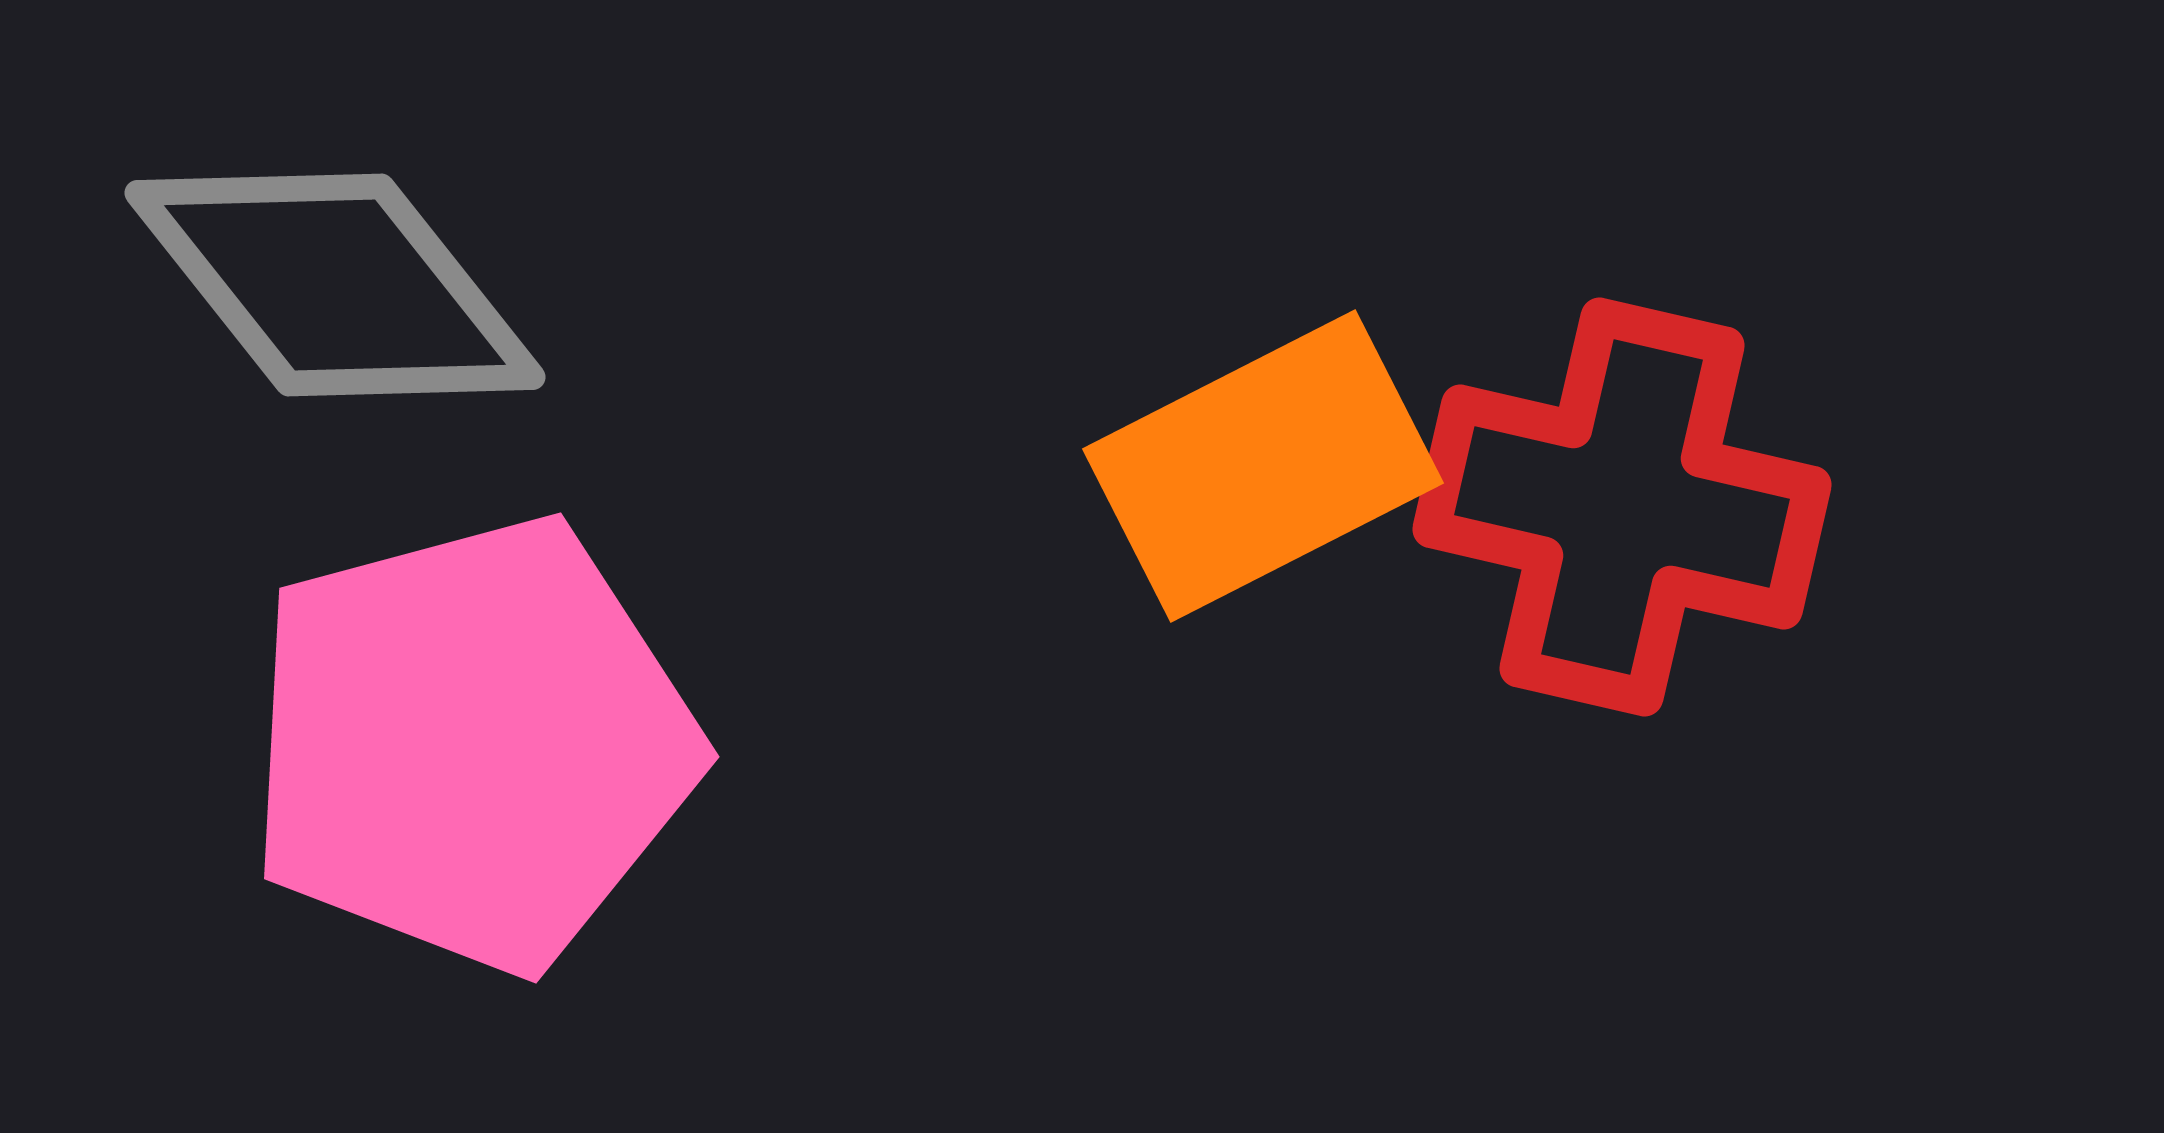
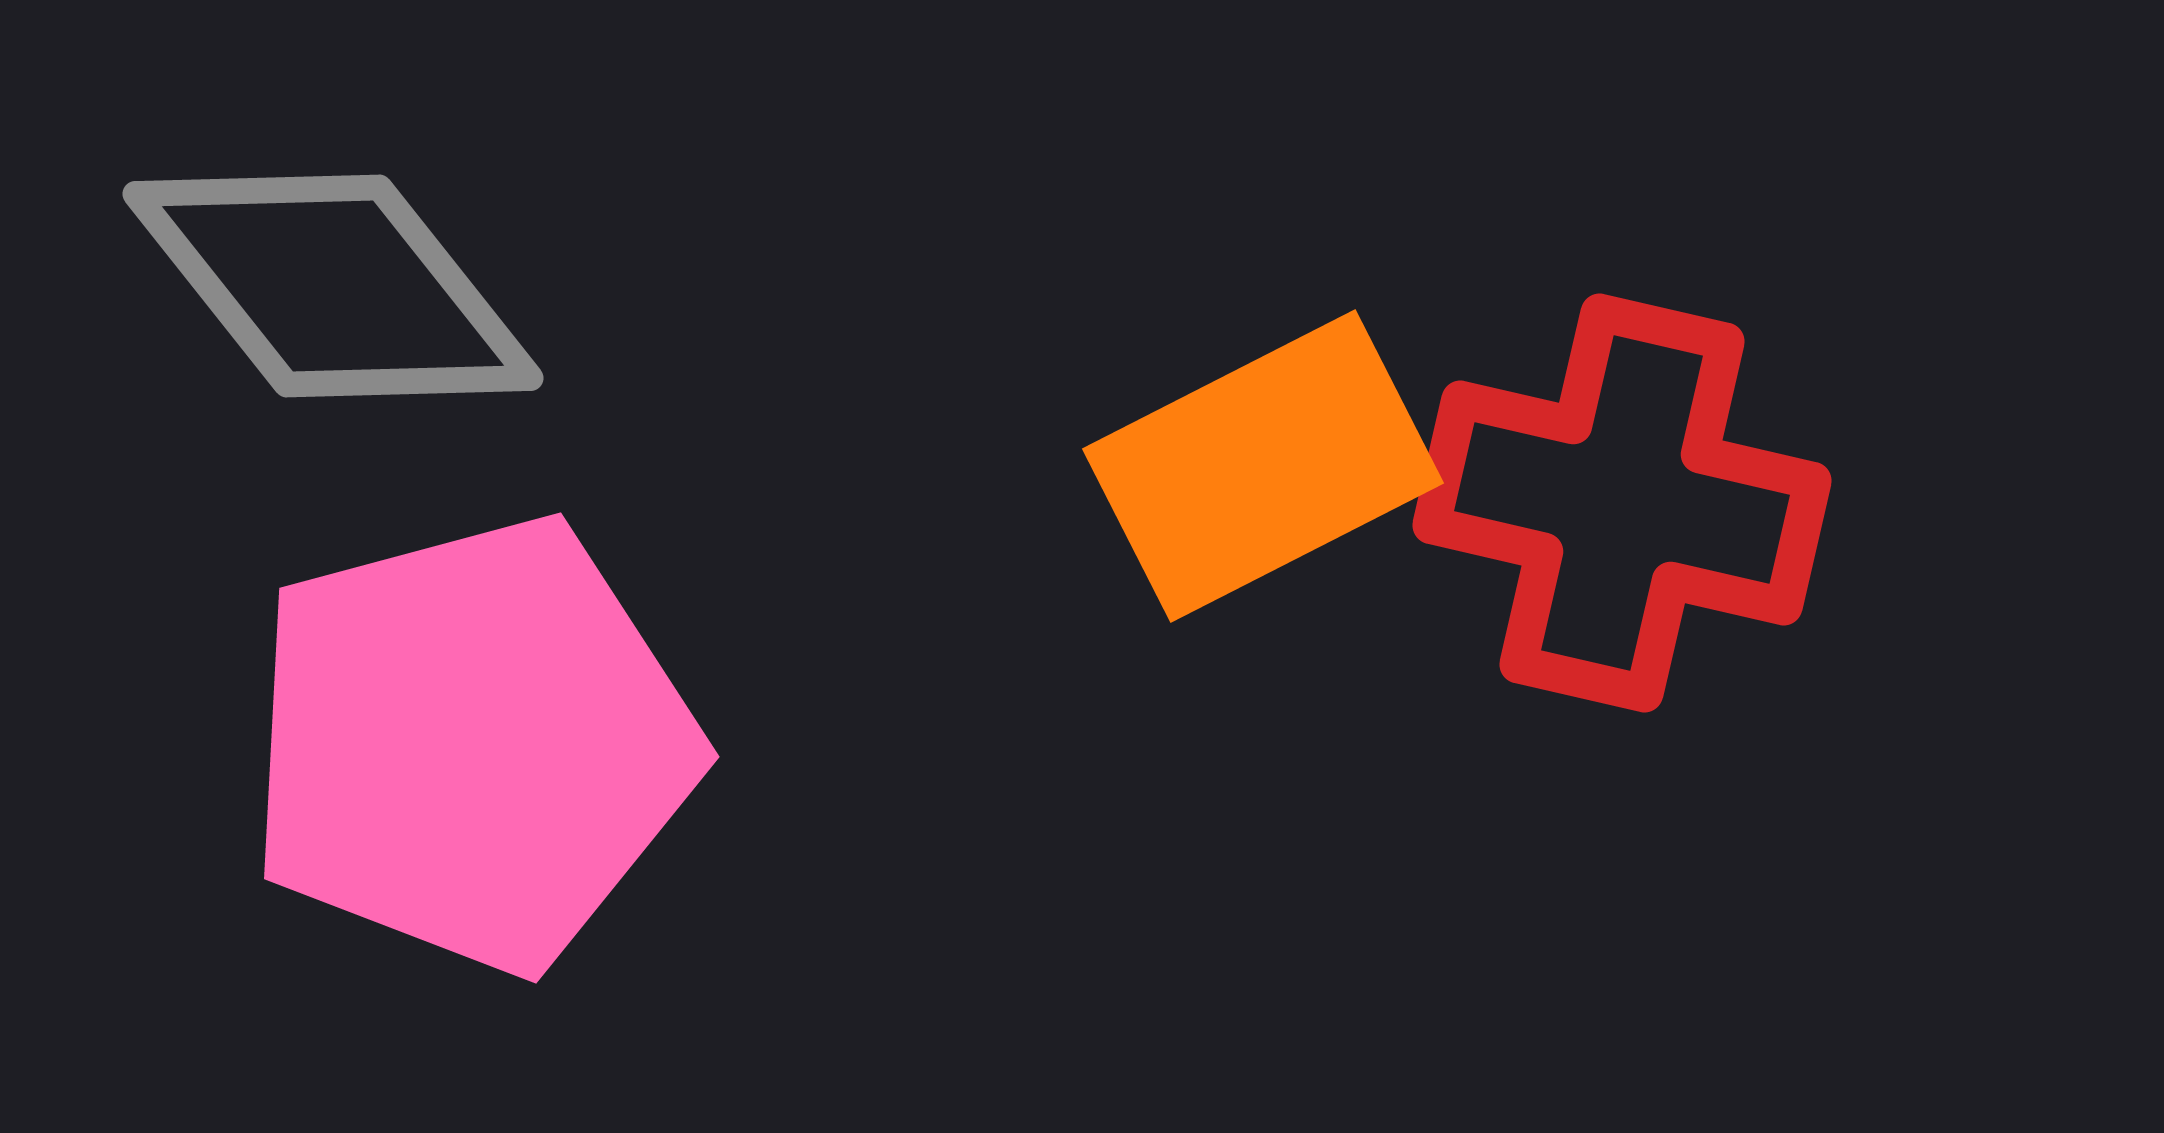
gray diamond: moved 2 px left, 1 px down
red cross: moved 4 px up
